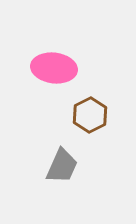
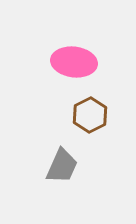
pink ellipse: moved 20 px right, 6 px up
